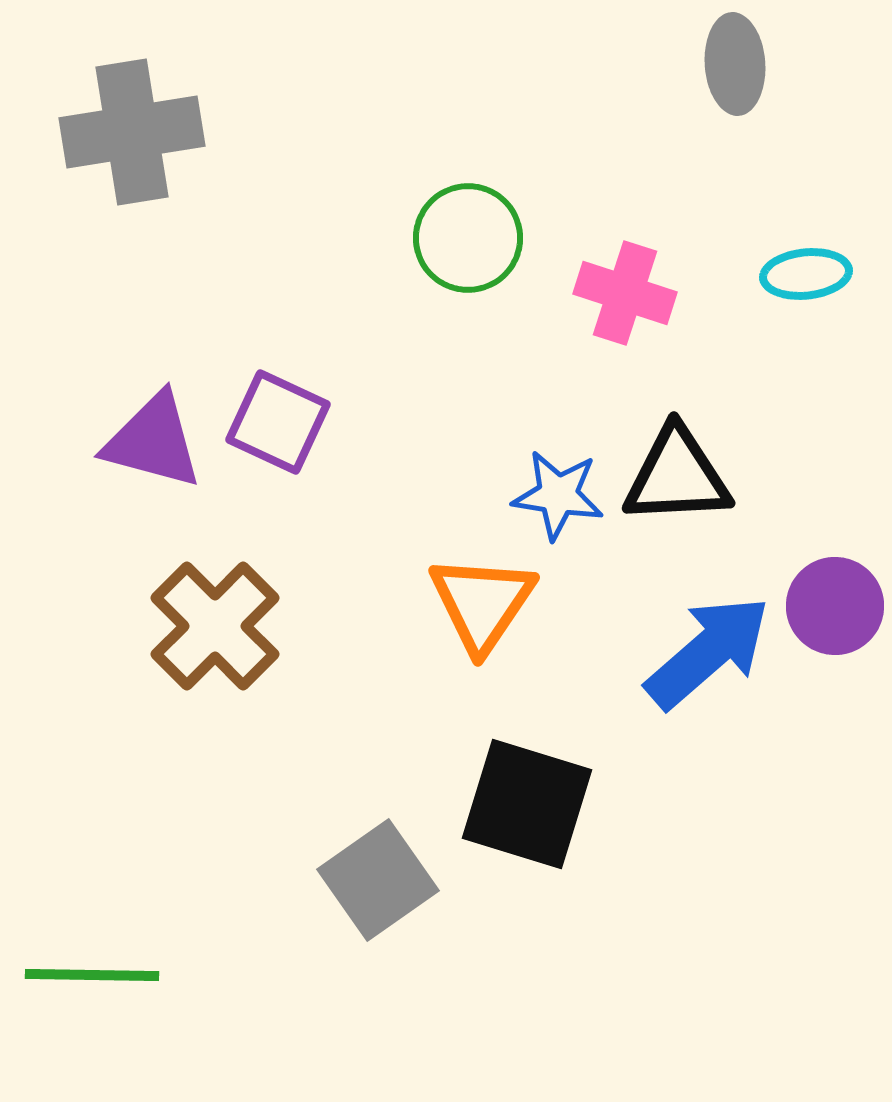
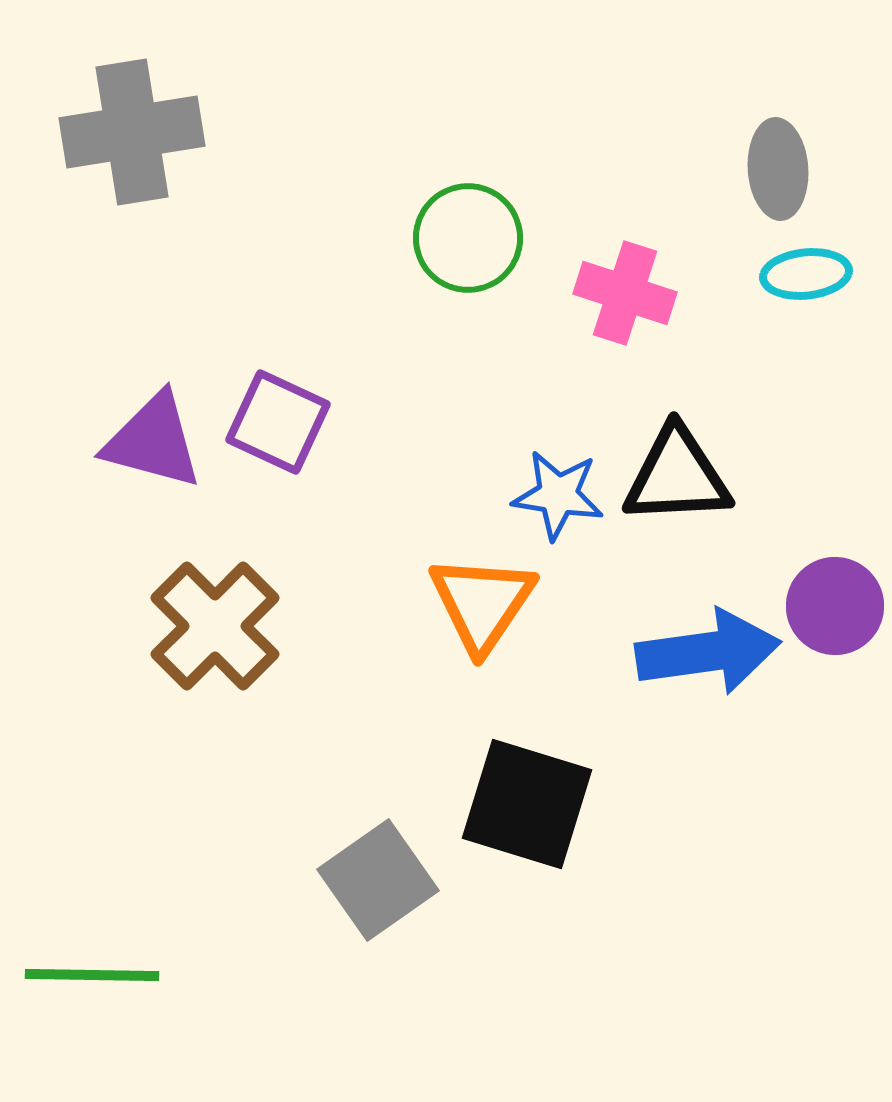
gray ellipse: moved 43 px right, 105 px down
blue arrow: rotated 33 degrees clockwise
